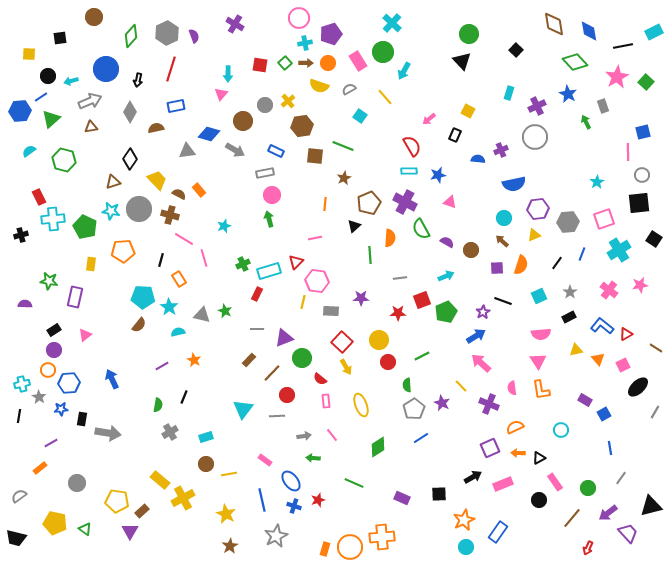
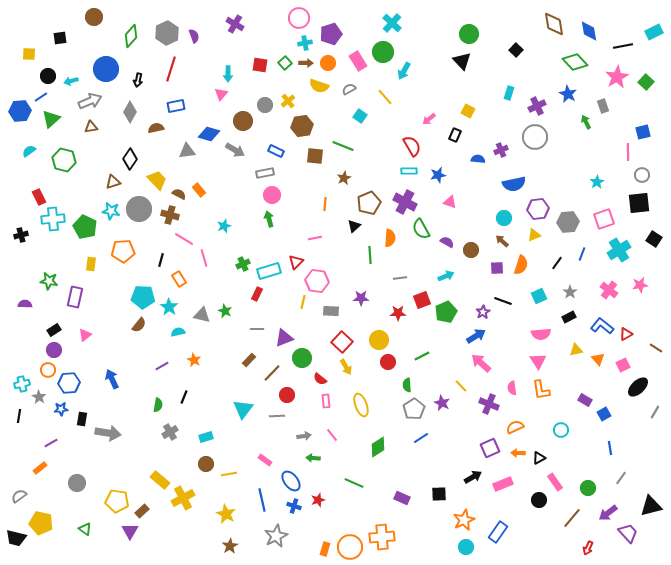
yellow pentagon at (55, 523): moved 14 px left
